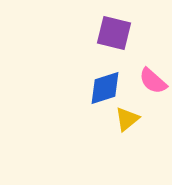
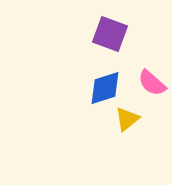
purple square: moved 4 px left, 1 px down; rotated 6 degrees clockwise
pink semicircle: moved 1 px left, 2 px down
